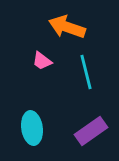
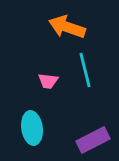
pink trapezoid: moved 6 px right, 20 px down; rotated 30 degrees counterclockwise
cyan line: moved 1 px left, 2 px up
purple rectangle: moved 2 px right, 9 px down; rotated 8 degrees clockwise
